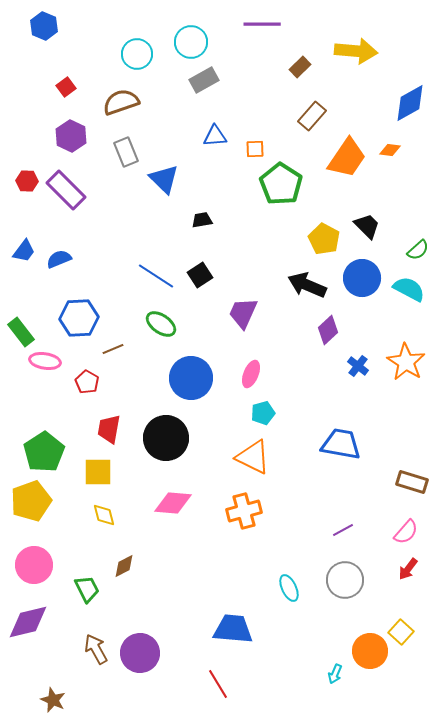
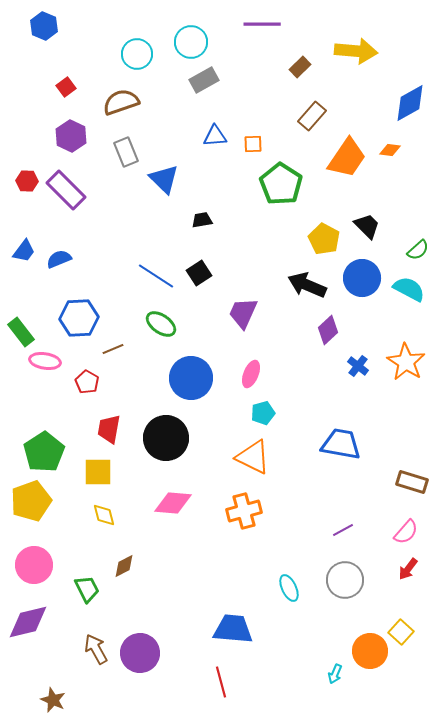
orange square at (255, 149): moved 2 px left, 5 px up
black square at (200, 275): moved 1 px left, 2 px up
red line at (218, 684): moved 3 px right, 2 px up; rotated 16 degrees clockwise
